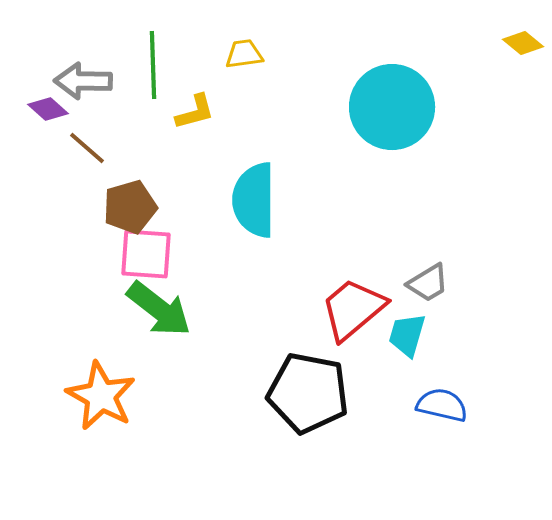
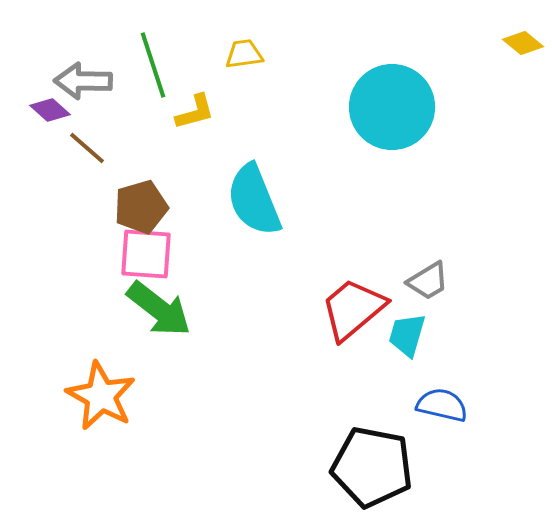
green line: rotated 16 degrees counterclockwise
purple diamond: moved 2 px right, 1 px down
cyan semicircle: rotated 22 degrees counterclockwise
brown pentagon: moved 11 px right
gray trapezoid: moved 2 px up
black pentagon: moved 64 px right, 74 px down
